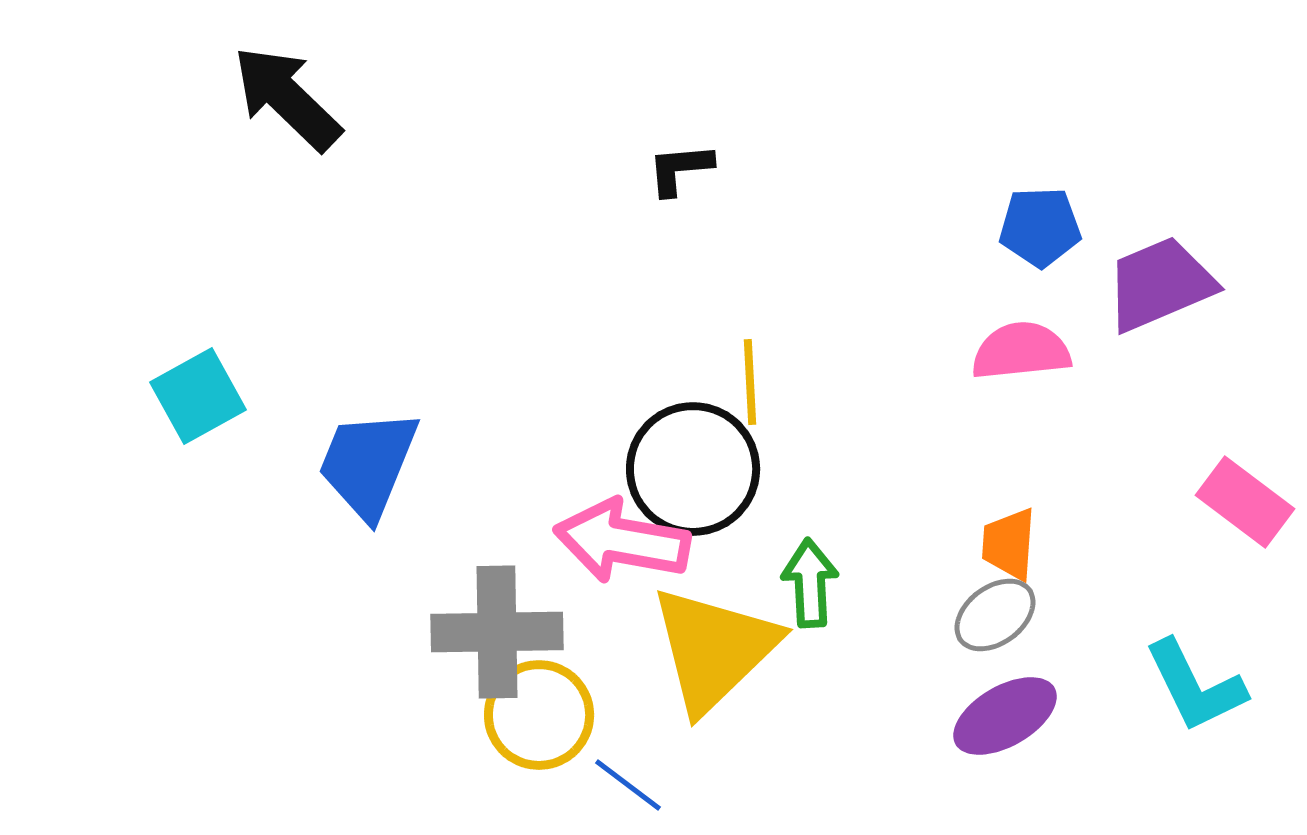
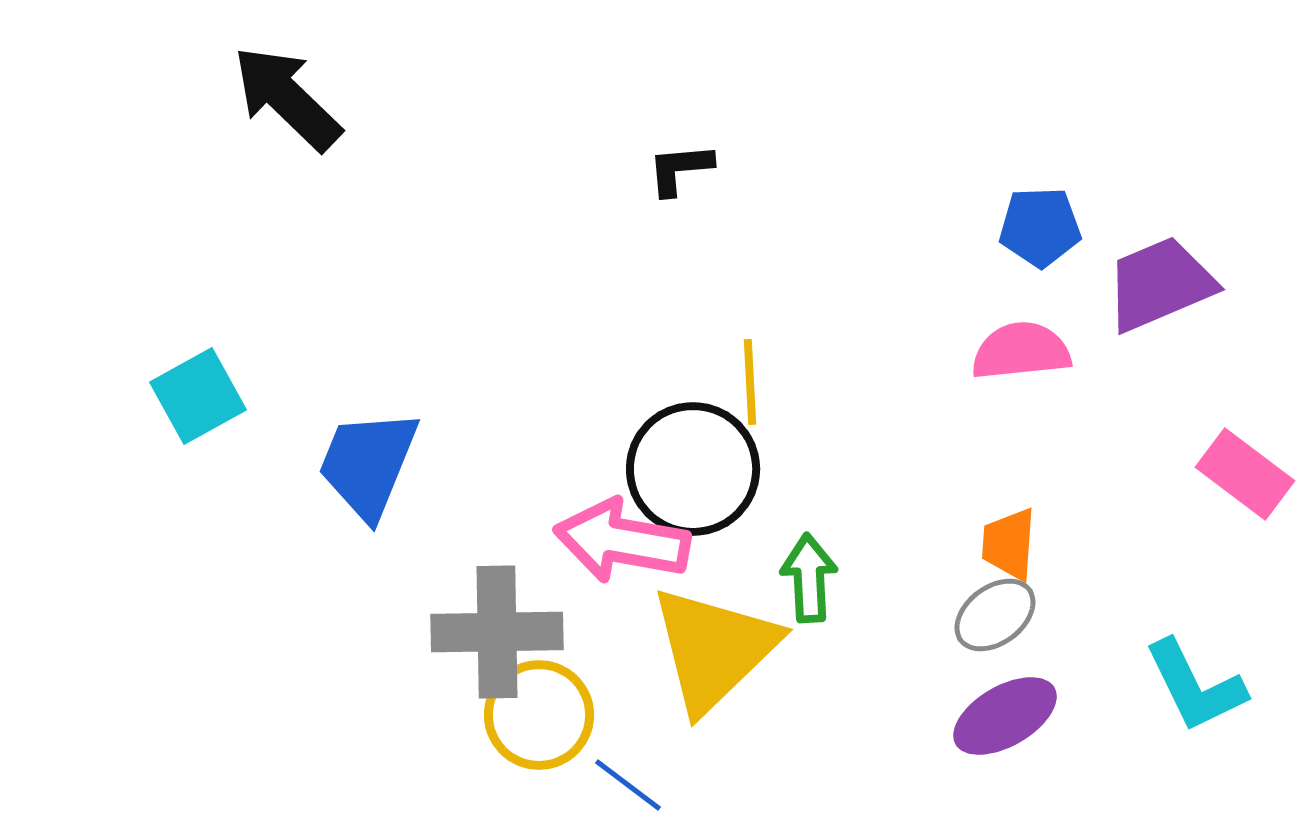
pink rectangle: moved 28 px up
green arrow: moved 1 px left, 5 px up
